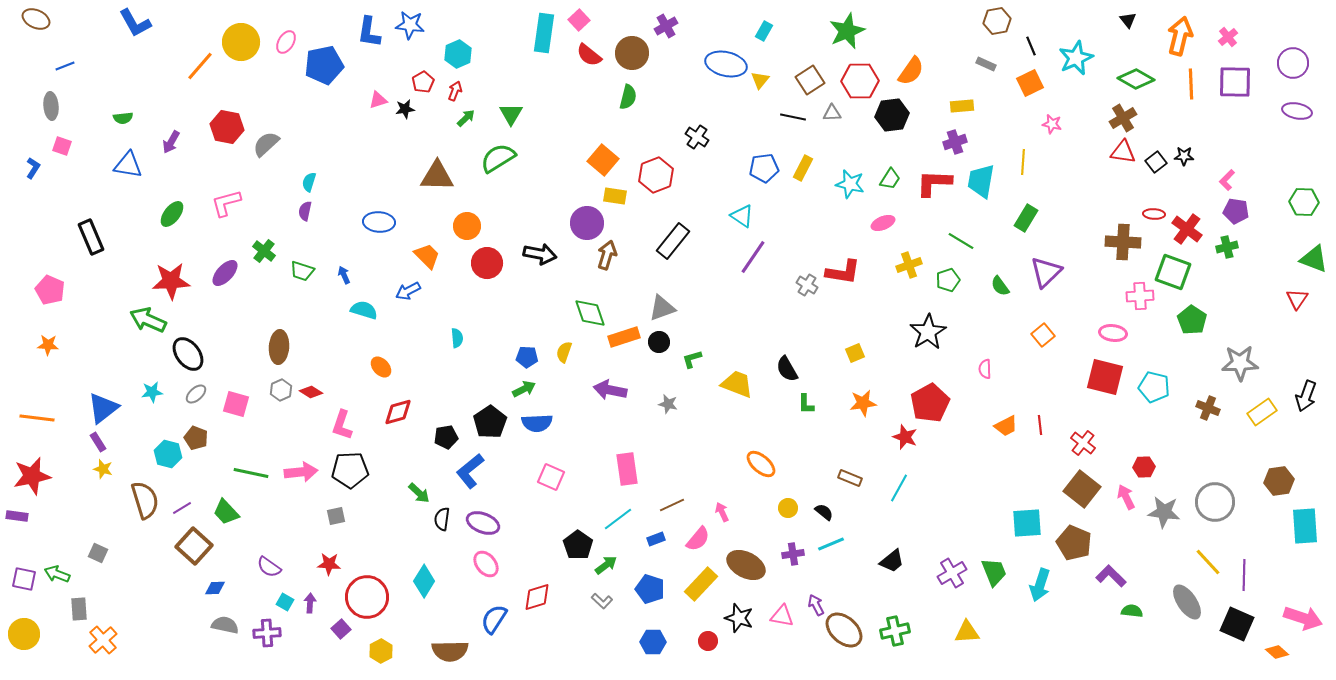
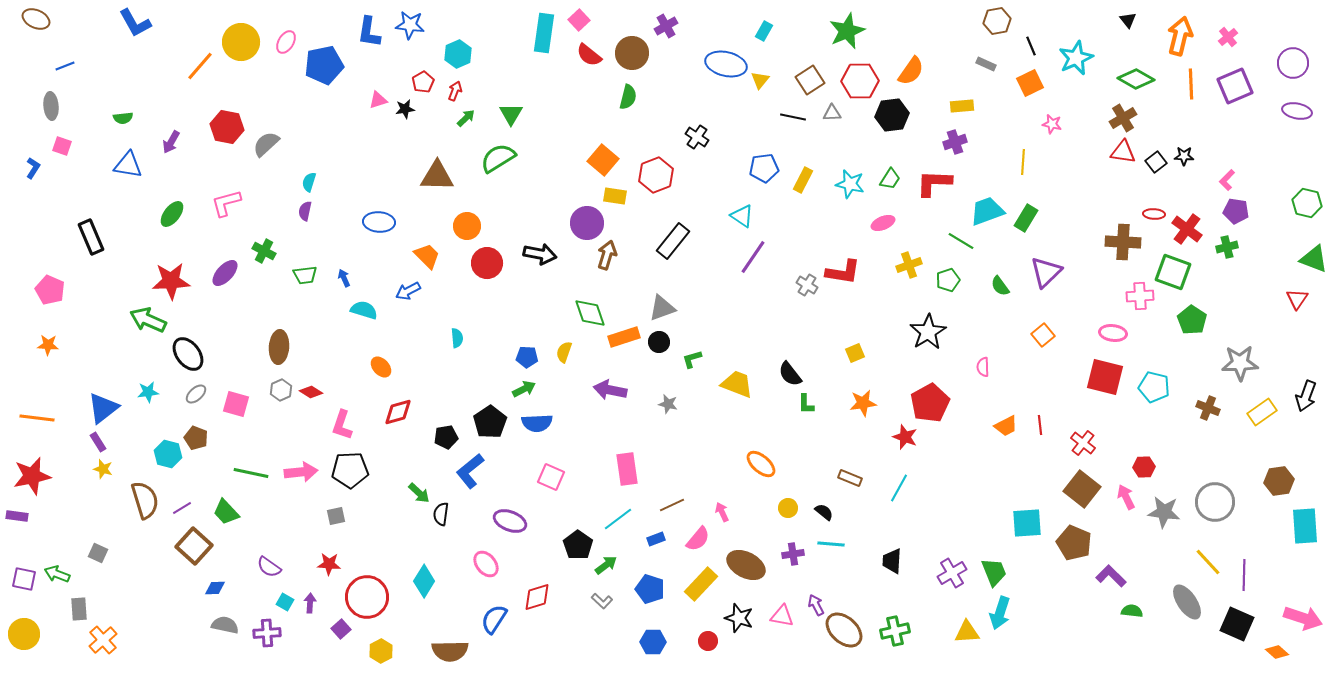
purple square at (1235, 82): moved 4 px down; rotated 24 degrees counterclockwise
yellow rectangle at (803, 168): moved 12 px down
cyan trapezoid at (981, 181): moved 6 px right, 30 px down; rotated 60 degrees clockwise
green hexagon at (1304, 202): moved 3 px right, 1 px down; rotated 12 degrees clockwise
green cross at (264, 251): rotated 10 degrees counterclockwise
green trapezoid at (302, 271): moved 3 px right, 4 px down; rotated 25 degrees counterclockwise
blue arrow at (344, 275): moved 3 px down
black semicircle at (787, 369): moved 3 px right, 5 px down; rotated 8 degrees counterclockwise
pink semicircle at (985, 369): moved 2 px left, 2 px up
cyan star at (152, 392): moved 4 px left
black semicircle at (442, 519): moved 1 px left, 5 px up
purple ellipse at (483, 523): moved 27 px right, 2 px up
cyan line at (831, 544): rotated 28 degrees clockwise
black trapezoid at (892, 561): rotated 132 degrees clockwise
cyan arrow at (1040, 585): moved 40 px left, 28 px down
